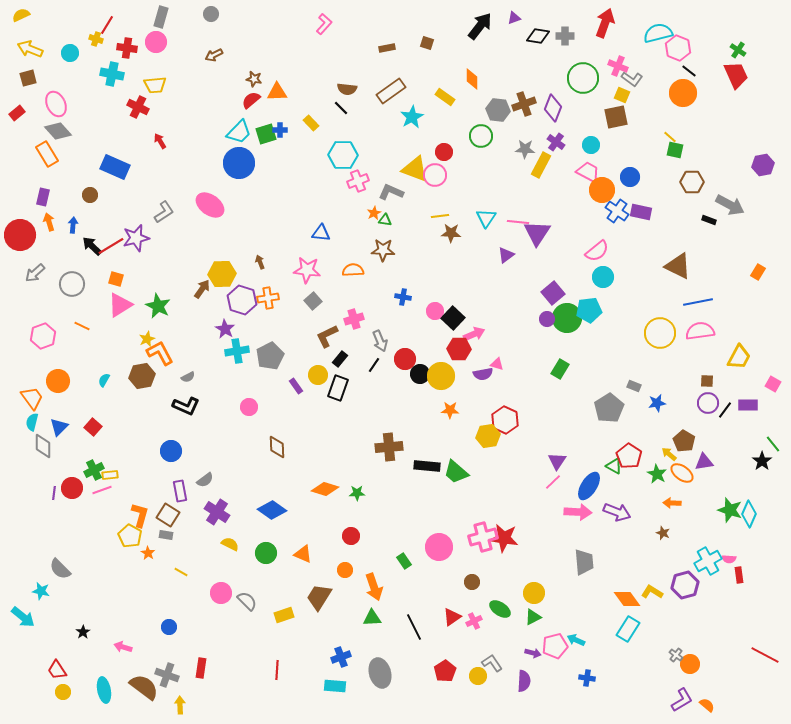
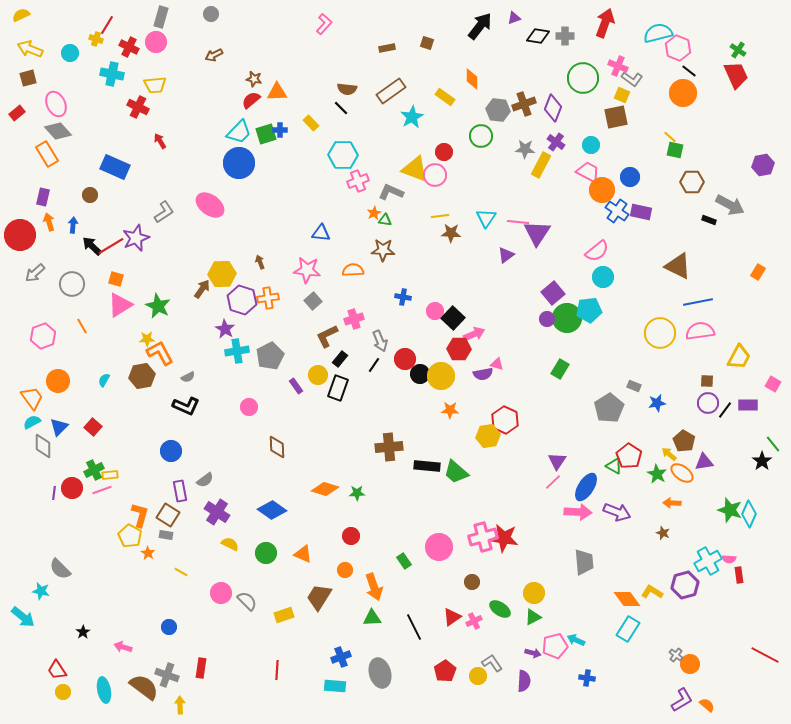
red cross at (127, 48): moved 2 px right, 1 px up; rotated 18 degrees clockwise
purple star at (136, 238): rotated 8 degrees counterclockwise
orange line at (82, 326): rotated 35 degrees clockwise
yellow star at (147, 339): rotated 21 degrees clockwise
cyan semicircle at (32, 422): rotated 48 degrees clockwise
blue ellipse at (589, 486): moved 3 px left, 1 px down
